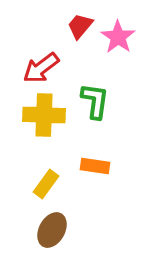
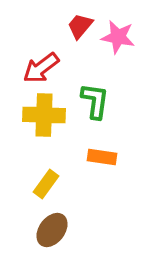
pink star: rotated 24 degrees counterclockwise
orange rectangle: moved 7 px right, 9 px up
brown ellipse: rotated 8 degrees clockwise
